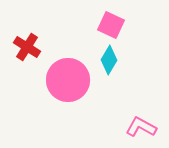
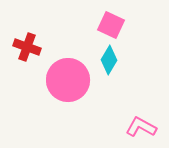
red cross: rotated 12 degrees counterclockwise
